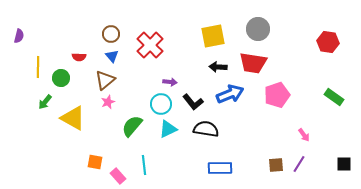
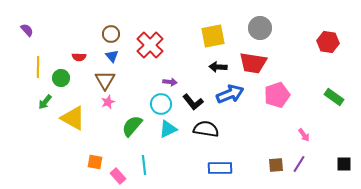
gray circle: moved 2 px right, 1 px up
purple semicircle: moved 8 px right, 6 px up; rotated 56 degrees counterclockwise
brown triangle: rotated 20 degrees counterclockwise
